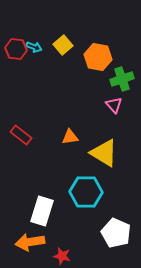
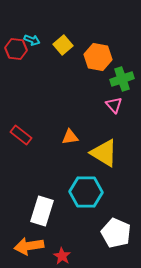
cyan arrow: moved 2 px left, 7 px up
orange arrow: moved 1 px left, 4 px down
red star: rotated 18 degrees clockwise
